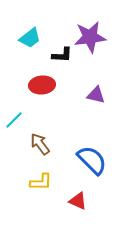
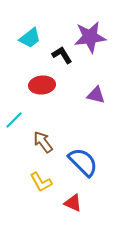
black L-shape: rotated 125 degrees counterclockwise
brown arrow: moved 3 px right, 2 px up
blue semicircle: moved 9 px left, 2 px down
yellow L-shape: rotated 60 degrees clockwise
red triangle: moved 5 px left, 2 px down
